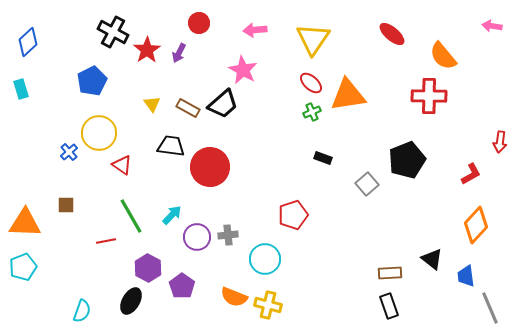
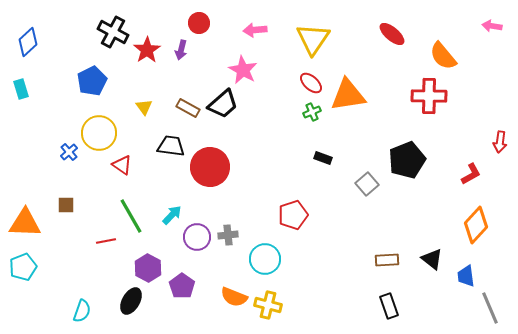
purple arrow at (179, 53): moved 2 px right, 3 px up; rotated 12 degrees counterclockwise
yellow triangle at (152, 104): moved 8 px left, 3 px down
brown rectangle at (390, 273): moved 3 px left, 13 px up
